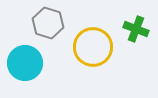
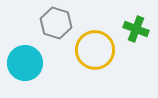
gray hexagon: moved 8 px right
yellow circle: moved 2 px right, 3 px down
